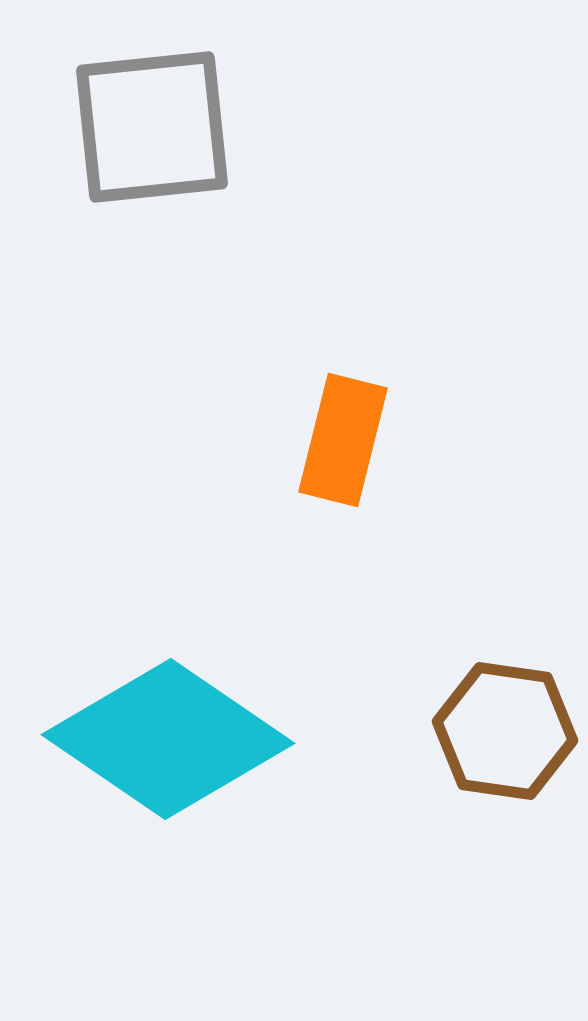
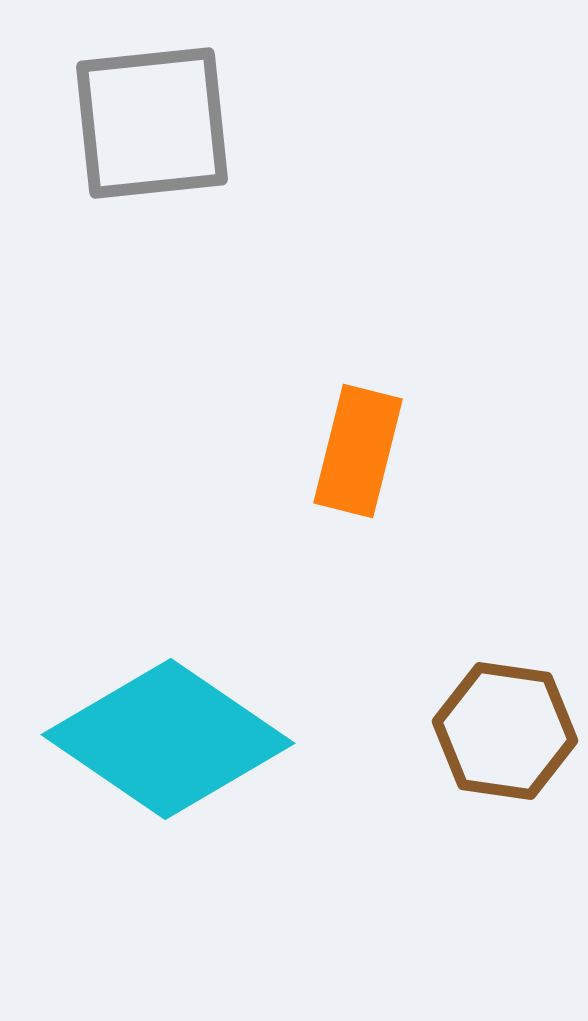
gray square: moved 4 px up
orange rectangle: moved 15 px right, 11 px down
